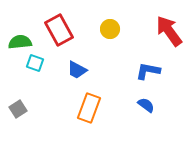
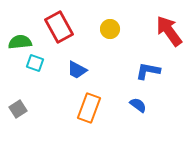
red rectangle: moved 3 px up
blue semicircle: moved 8 px left
